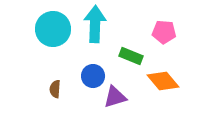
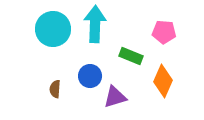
blue circle: moved 3 px left
orange diamond: rotated 64 degrees clockwise
